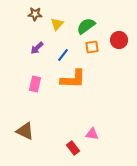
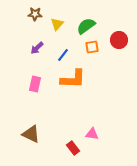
brown triangle: moved 6 px right, 3 px down
